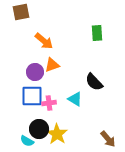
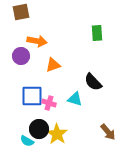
orange arrow: moved 7 px left; rotated 30 degrees counterclockwise
orange triangle: moved 1 px right
purple circle: moved 14 px left, 16 px up
black semicircle: moved 1 px left
cyan triangle: rotated 14 degrees counterclockwise
pink cross: rotated 24 degrees clockwise
brown arrow: moved 7 px up
